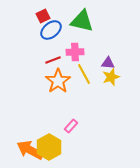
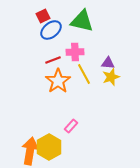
orange arrow: moved 1 px down; rotated 72 degrees clockwise
